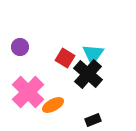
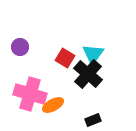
pink cross: moved 2 px right, 2 px down; rotated 28 degrees counterclockwise
